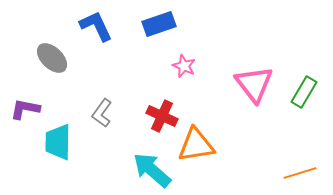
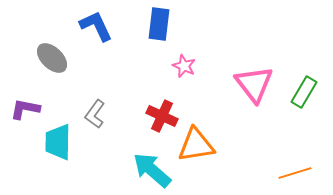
blue rectangle: rotated 64 degrees counterclockwise
gray L-shape: moved 7 px left, 1 px down
orange line: moved 5 px left
